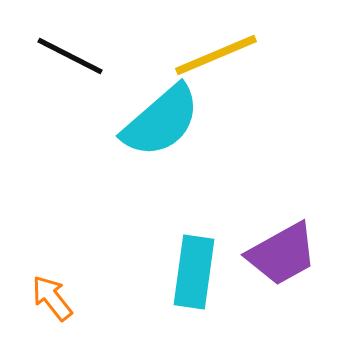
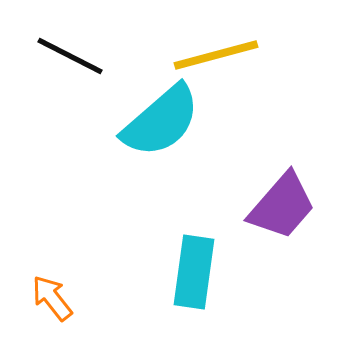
yellow line: rotated 8 degrees clockwise
purple trapezoid: moved 48 px up; rotated 20 degrees counterclockwise
